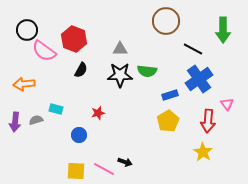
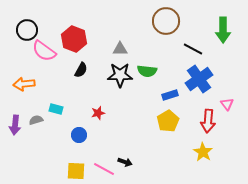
purple arrow: moved 3 px down
